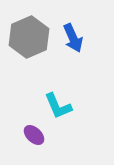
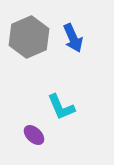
cyan L-shape: moved 3 px right, 1 px down
